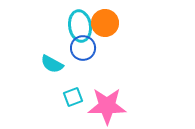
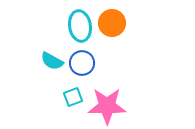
orange circle: moved 7 px right
blue circle: moved 1 px left, 15 px down
cyan semicircle: moved 3 px up
